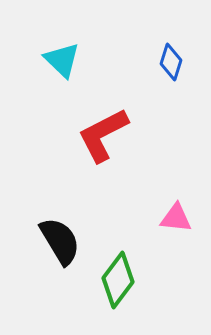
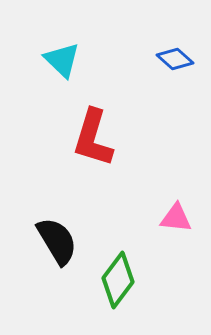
blue diamond: moved 4 px right, 3 px up; rotated 66 degrees counterclockwise
red L-shape: moved 10 px left, 3 px down; rotated 46 degrees counterclockwise
black semicircle: moved 3 px left
